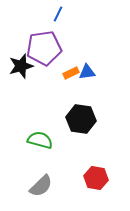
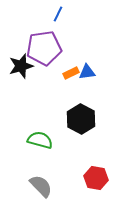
black hexagon: rotated 20 degrees clockwise
gray semicircle: rotated 90 degrees counterclockwise
